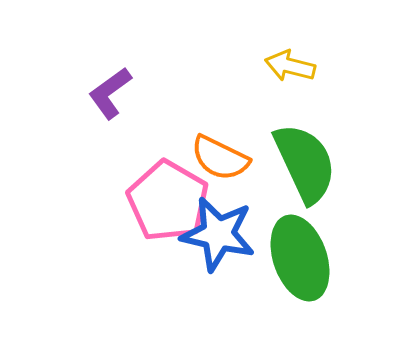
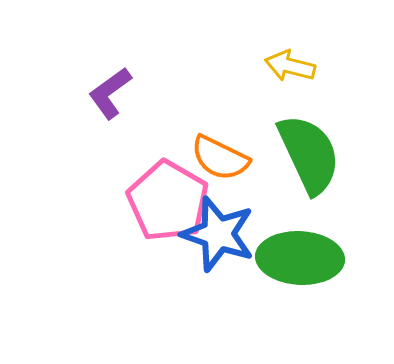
green semicircle: moved 4 px right, 9 px up
blue star: rotated 6 degrees clockwise
green ellipse: rotated 68 degrees counterclockwise
